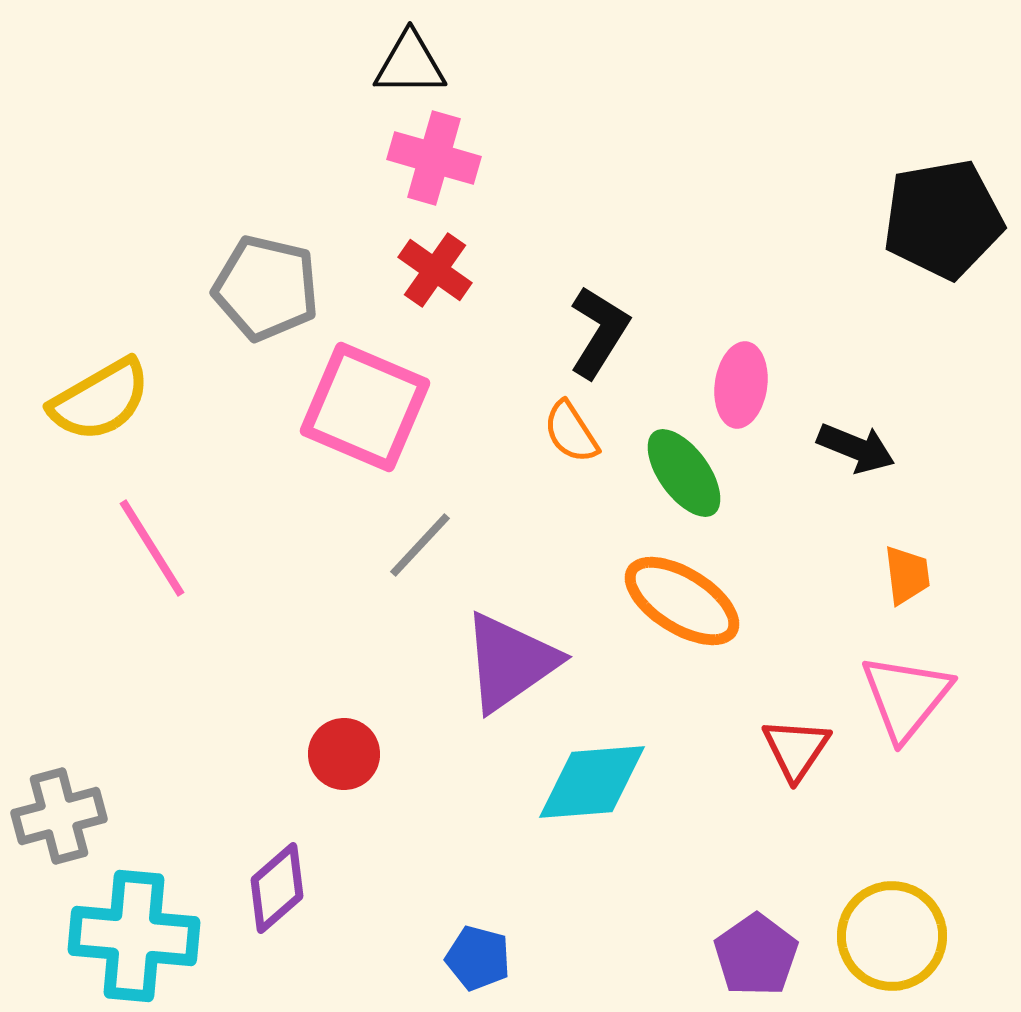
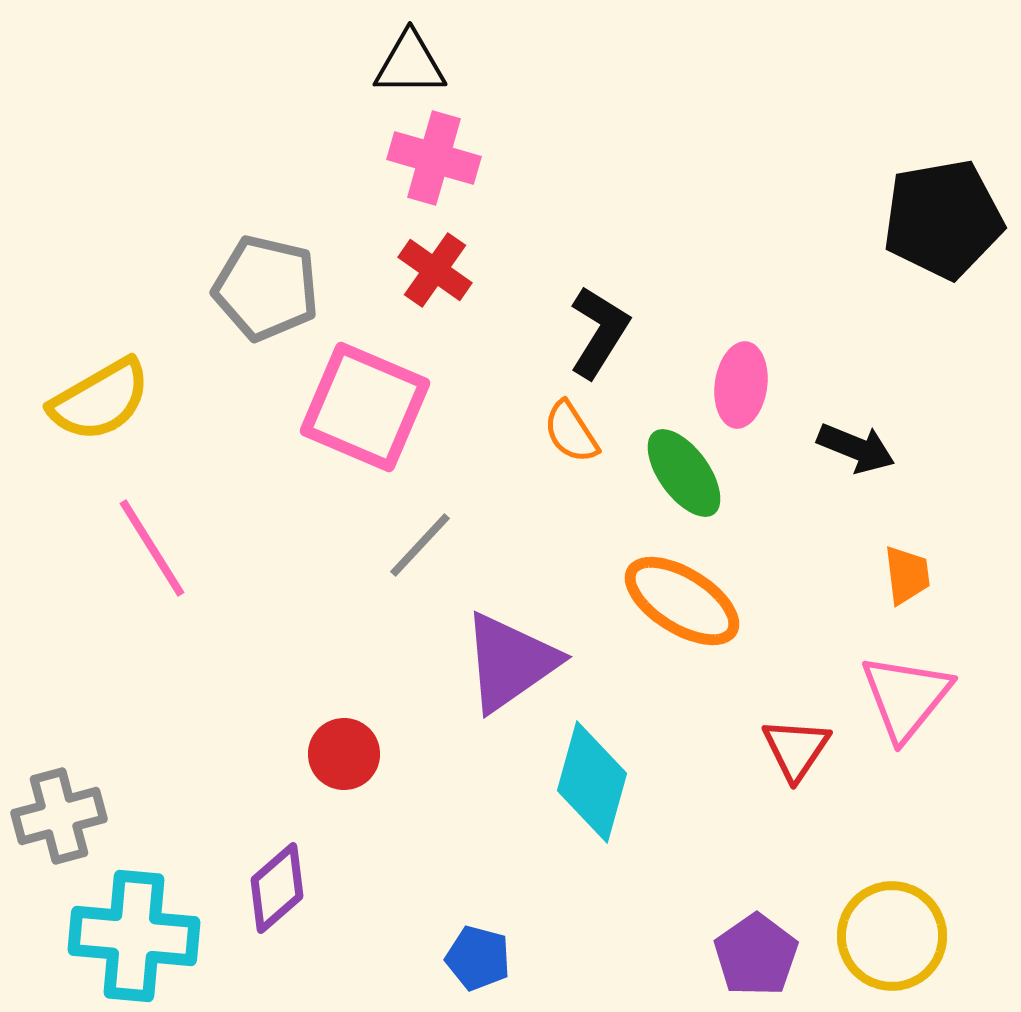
cyan diamond: rotated 70 degrees counterclockwise
